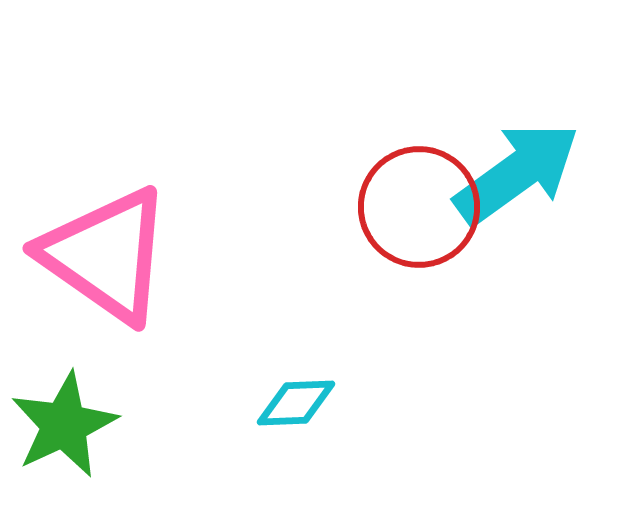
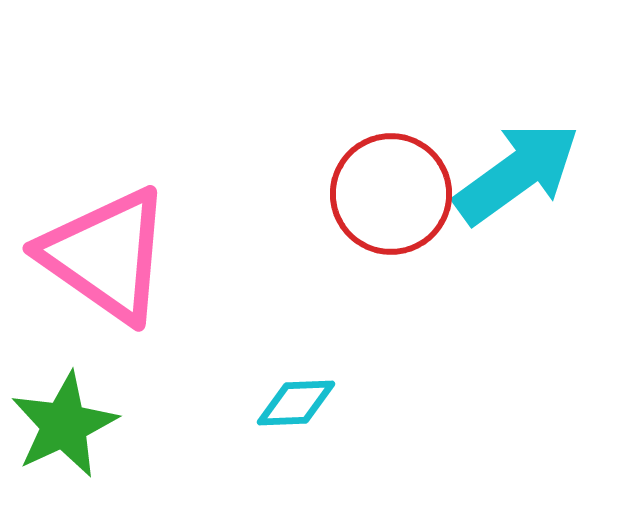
red circle: moved 28 px left, 13 px up
